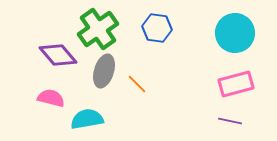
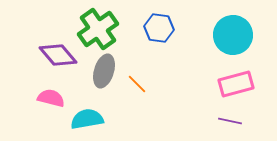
blue hexagon: moved 2 px right
cyan circle: moved 2 px left, 2 px down
